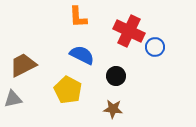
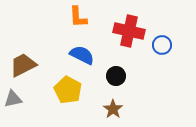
red cross: rotated 12 degrees counterclockwise
blue circle: moved 7 px right, 2 px up
brown star: rotated 30 degrees clockwise
